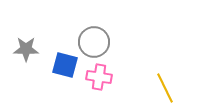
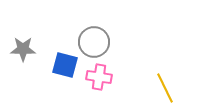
gray star: moved 3 px left
